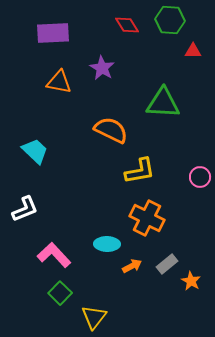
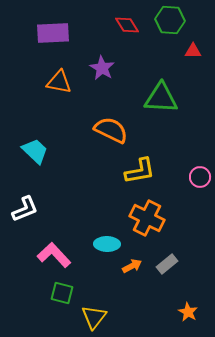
green triangle: moved 2 px left, 5 px up
orange star: moved 3 px left, 31 px down
green square: moved 2 px right; rotated 30 degrees counterclockwise
